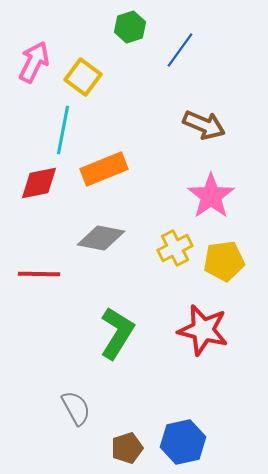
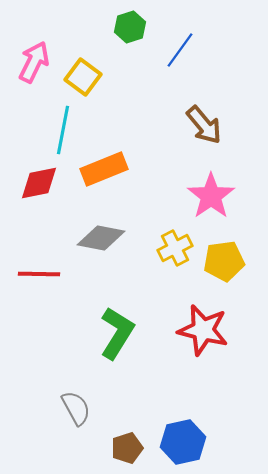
brown arrow: rotated 27 degrees clockwise
